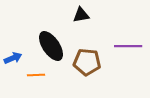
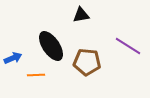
purple line: rotated 32 degrees clockwise
